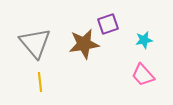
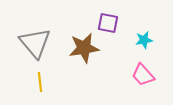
purple square: moved 1 px up; rotated 30 degrees clockwise
brown star: moved 4 px down
